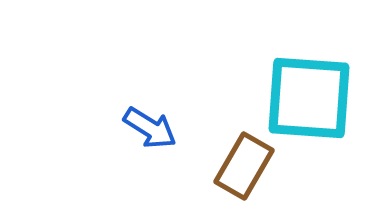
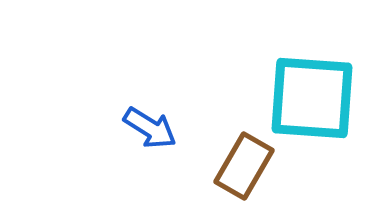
cyan square: moved 3 px right
